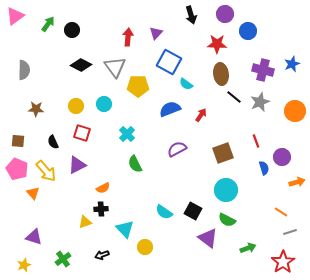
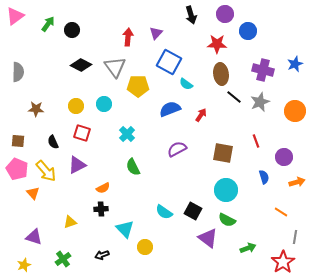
blue star at (292, 64): moved 3 px right
gray semicircle at (24, 70): moved 6 px left, 2 px down
brown square at (223, 153): rotated 30 degrees clockwise
purple circle at (282, 157): moved 2 px right
green semicircle at (135, 164): moved 2 px left, 3 px down
blue semicircle at (264, 168): moved 9 px down
yellow triangle at (85, 222): moved 15 px left
gray line at (290, 232): moved 5 px right, 5 px down; rotated 64 degrees counterclockwise
